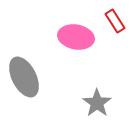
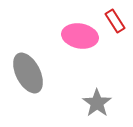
pink ellipse: moved 4 px right, 1 px up
gray ellipse: moved 4 px right, 4 px up
